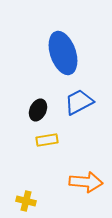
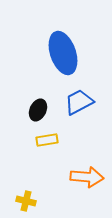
orange arrow: moved 1 px right, 5 px up
